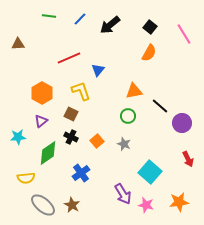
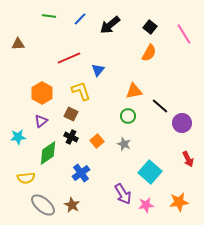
pink star: rotated 21 degrees counterclockwise
